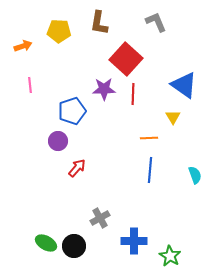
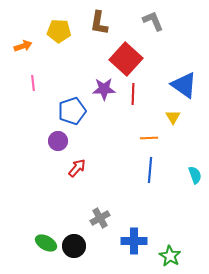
gray L-shape: moved 3 px left, 1 px up
pink line: moved 3 px right, 2 px up
